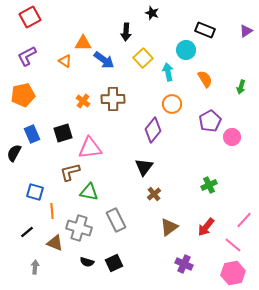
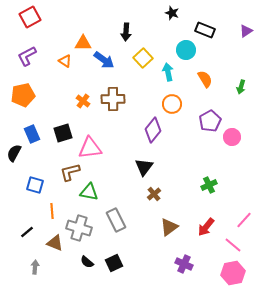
black star at (152, 13): moved 20 px right
blue square at (35, 192): moved 7 px up
black semicircle at (87, 262): rotated 24 degrees clockwise
